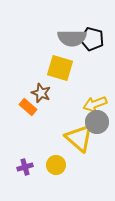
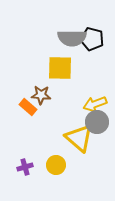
yellow square: rotated 16 degrees counterclockwise
brown star: moved 2 px down; rotated 18 degrees counterclockwise
